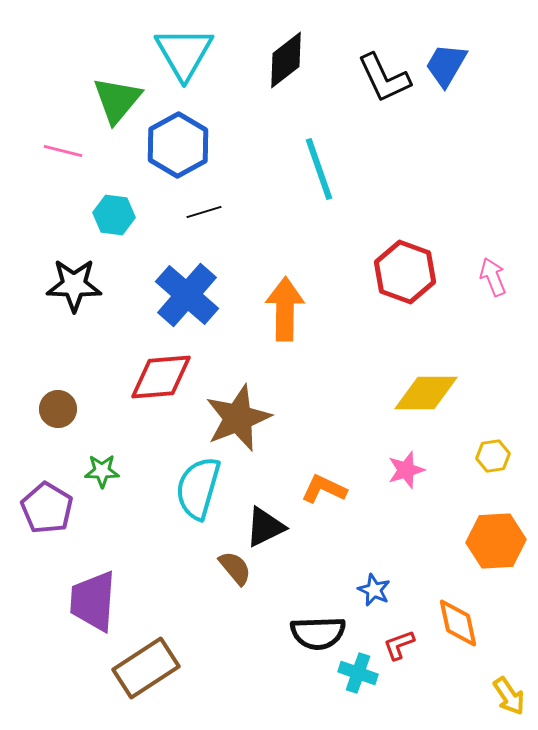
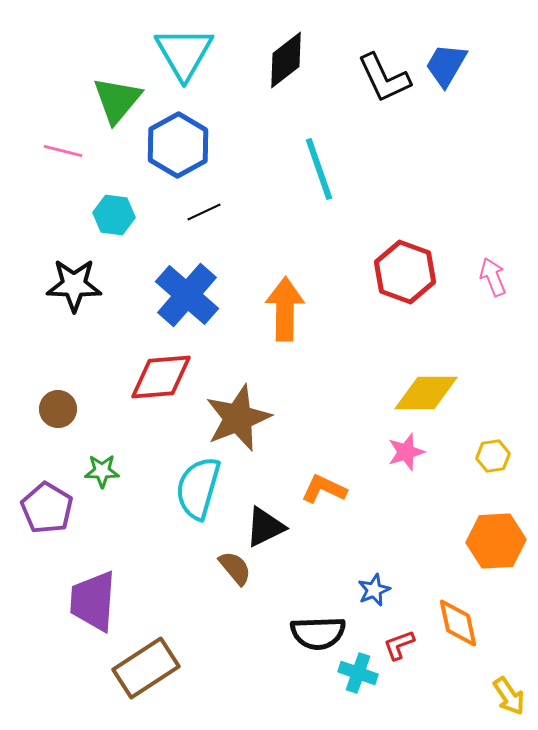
black line: rotated 8 degrees counterclockwise
pink star: moved 18 px up
blue star: rotated 24 degrees clockwise
